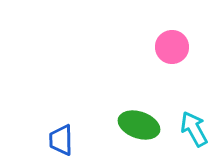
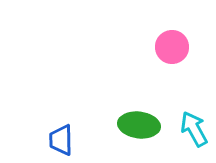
green ellipse: rotated 12 degrees counterclockwise
